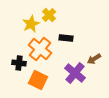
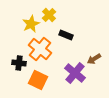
black rectangle: moved 3 px up; rotated 16 degrees clockwise
